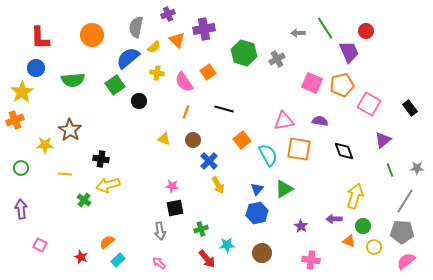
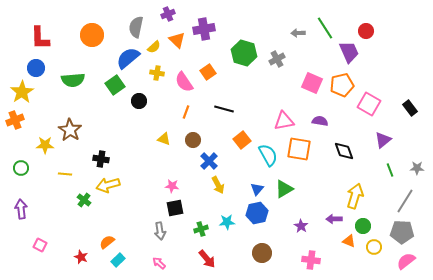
cyan star at (227, 245): moved 23 px up
